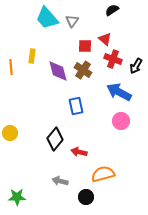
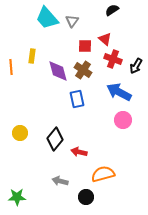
blue rectangle: moved 1 px right, 7 px up
pink circle: moved 2 px right, 1 px up
yellow circle: moved 10 px right
